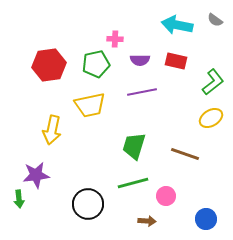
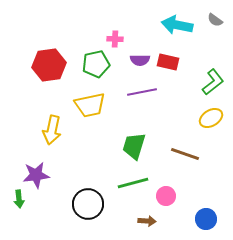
red rectangle: moved 8 px left, 1 px down
